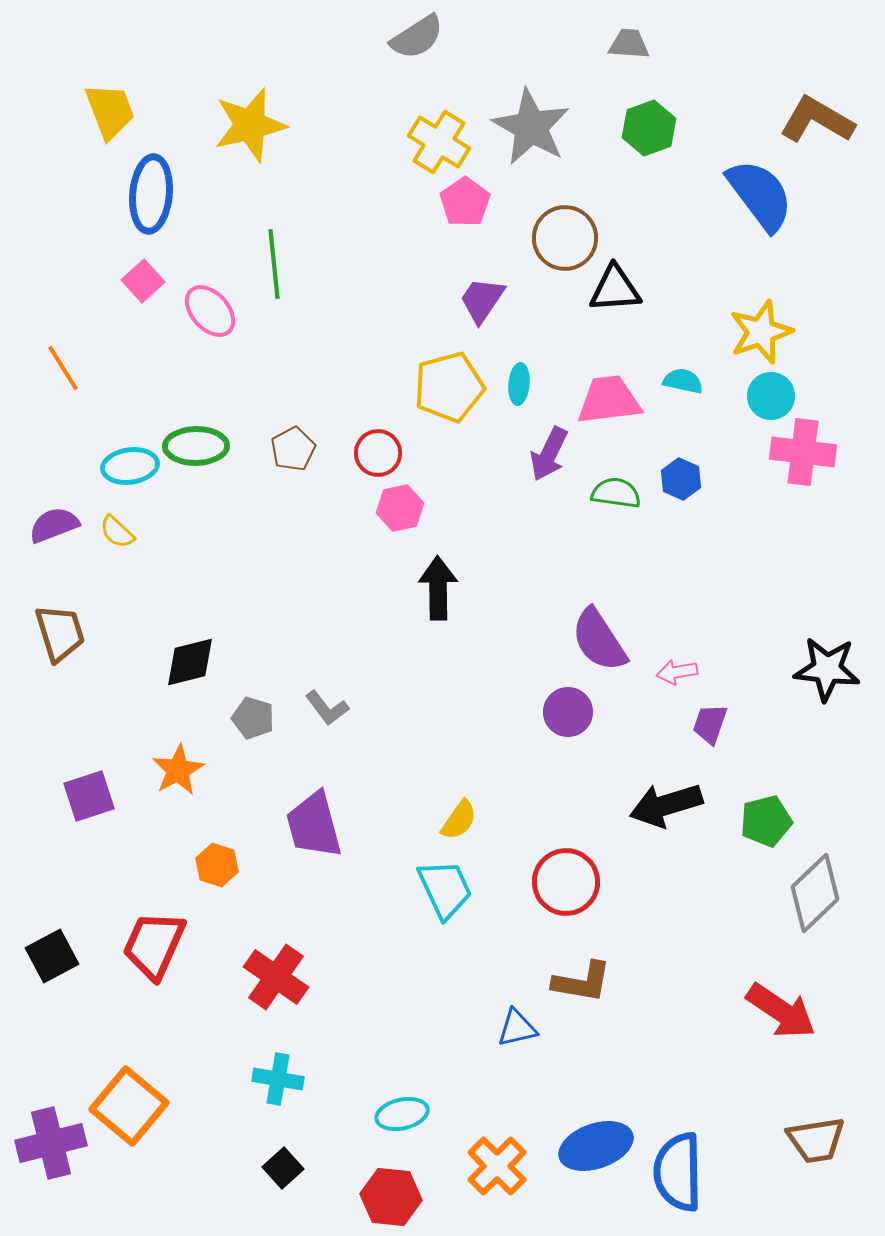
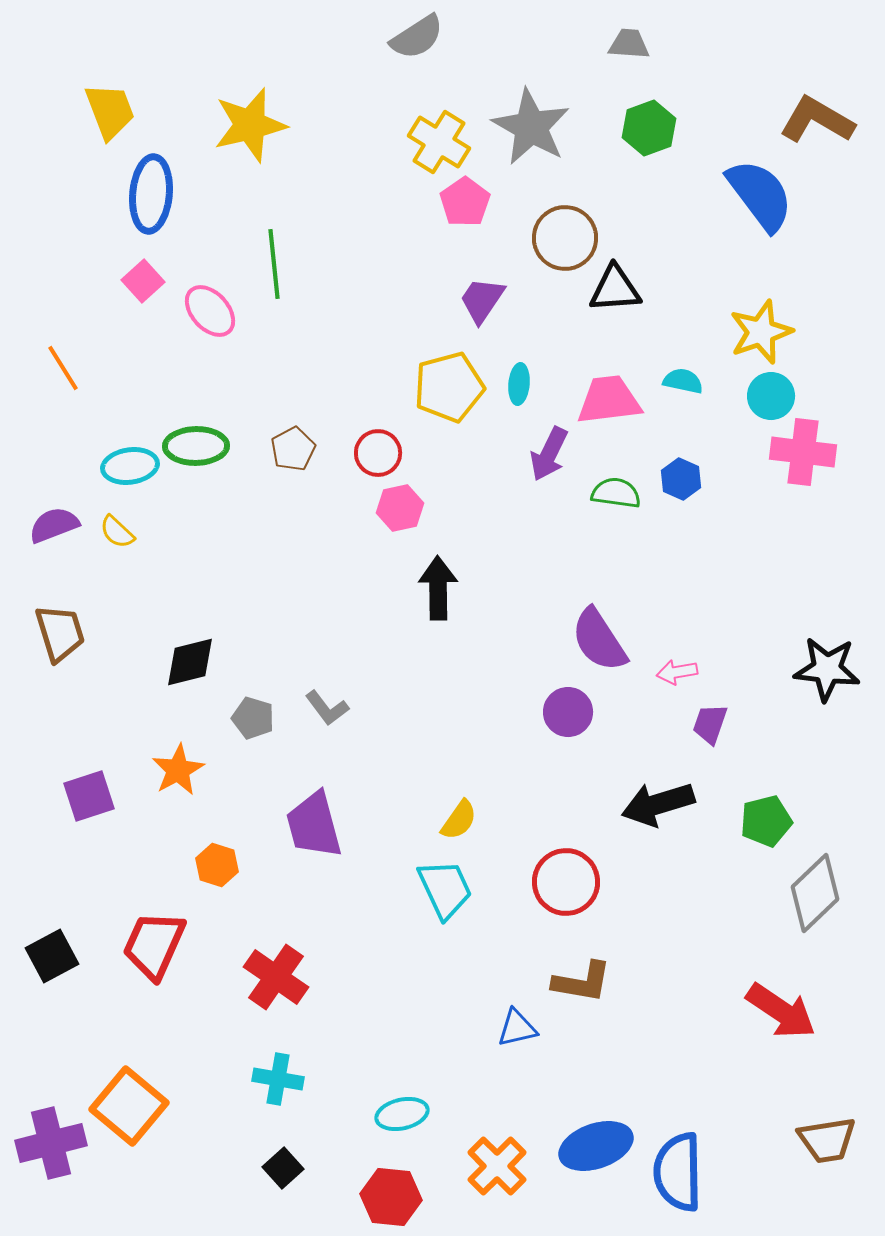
black arrow at (666, 805): moved 8 px left, 1 px up
brown trapezoid at (816, 1140): moved 11 px right
